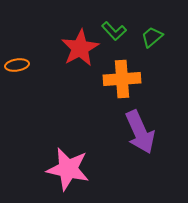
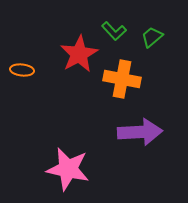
red star: moved 1 px left, 6 px down
orange ellipse: moved 5 px right, 5 px down; rotated 15 degrees clockwise
orange cross: rotated 15 degrees clockwise
purple arrow: rotated 69 degrees counterclockwise
